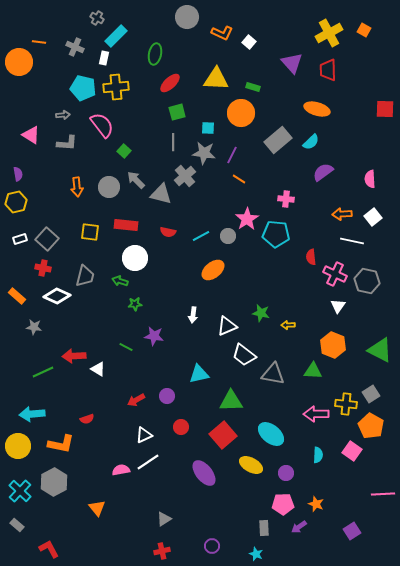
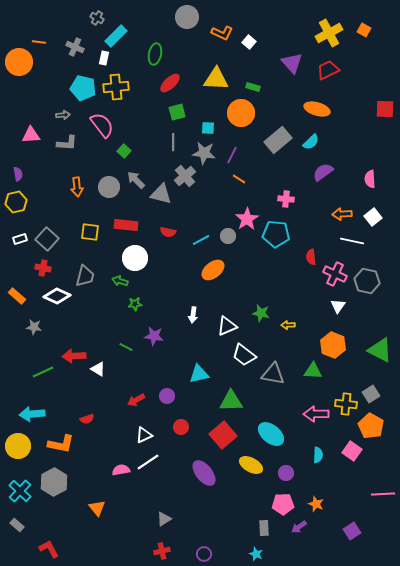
red trapezoid at (328, 70): rotated 65 degrees clockwise
pink triangle at (31, 135): rotated 36 degrees counterclockwise
cyan line at (201, 236): moved 4 px down
purple circle at (212, 546): moved 8 px left, 8 px down
